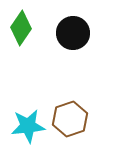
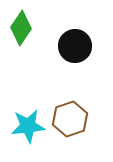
black circle: moved 2 px right, 13 px down
